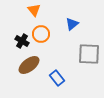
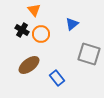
black cross: moved 11 px up
gray square: rotated 15 degrees clockwise
